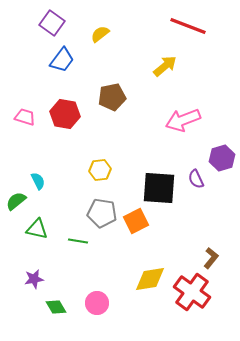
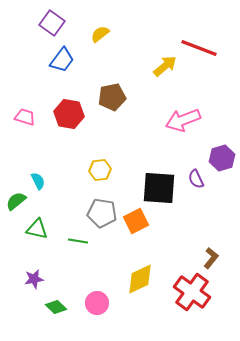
red line: moved 11 px right, 22 px down
red hexagon: moved 4 px right
yellow diamond: moved 10 px left; rotated 16 degrees counterclockwise
green diamond: rotated 15 degrees counterclockwise
